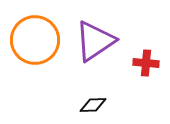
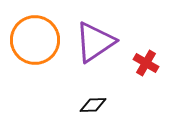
purple triangle: moved 1 px down
red cross: rotated 25 degrees clockwise
